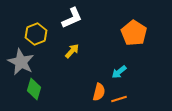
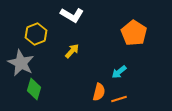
white L-shape: moved 3 px up; rotated 55 degrees clockwise
gray star: moved 1 px down
